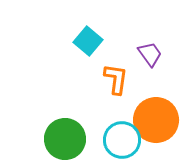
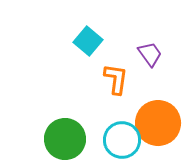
orange circle: moved 2 px right, 3 px down
